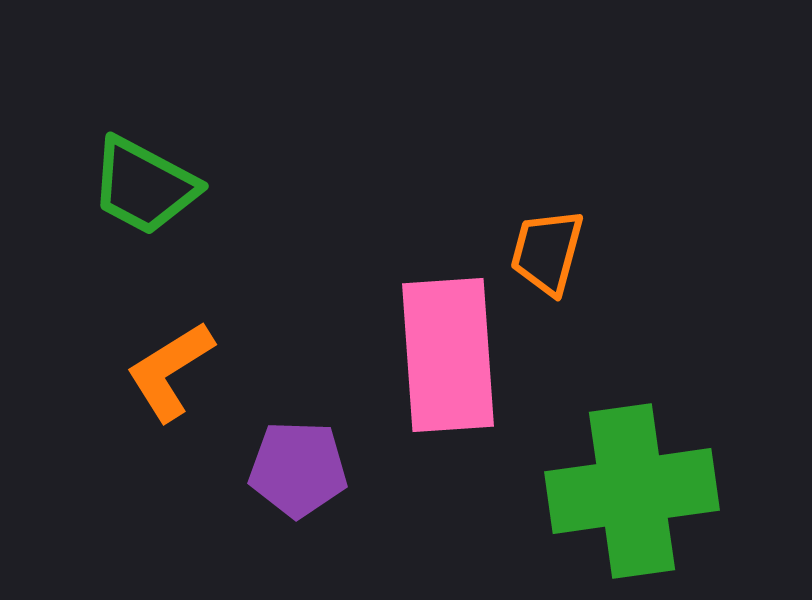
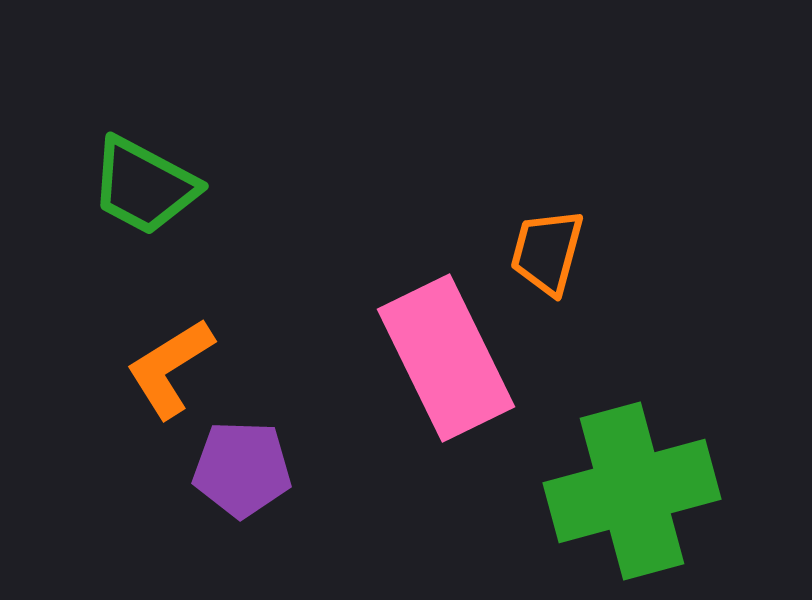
pink rectangle: moved 2 px left, 3 px down; rotated 22 degrees counterclockwise
orange L-shape: moved 3 px up
purple pentagon: moved 56 px left
green cross: rotated 7 degrees counterclockwise
